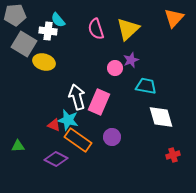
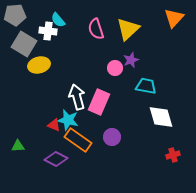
yellow ellipse: moved 5 px left, 3 px down; rotated 30 degrees counterclockwise
